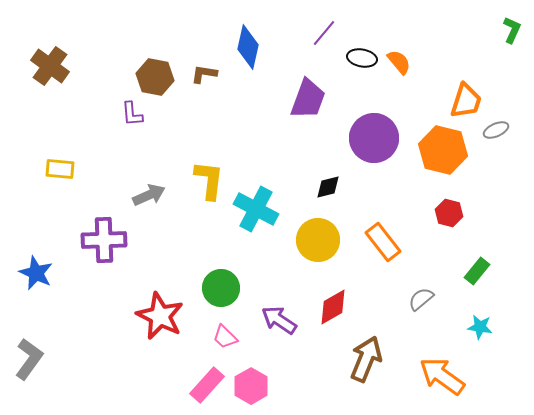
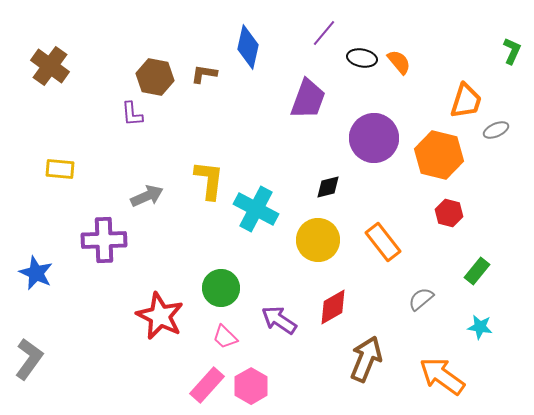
green L-shape: moved 21 px down
orange hexagon: moved 4 px left, 5 px down
gray arrow: moved 2 px left, 1 px down
